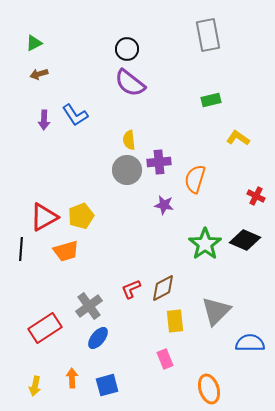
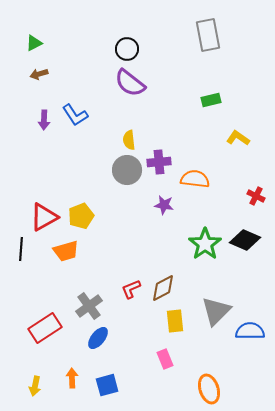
orange semicircle: rotated 80 degrees clockwise
blue semicircle: moved 12 px up
